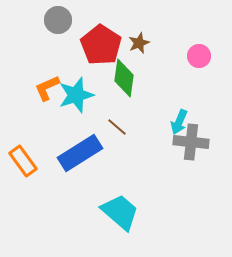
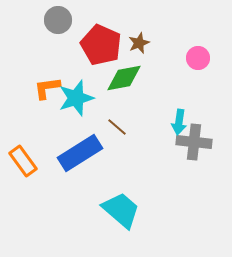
red pentagon: rotated 9 degrees counterclockwise
pink circle: moved 1 px left, 2 px down
green diamond: rotated 72 degrees clockwise
orange L-shape: rotated 16 degrees clockwise
cyan star: moved 3 px down
cyan arrow: rotated 15 degrees counterclockwise
gray cross: moved 3 px right
cyan trapezoid: moved 1 px right, 2 px up
